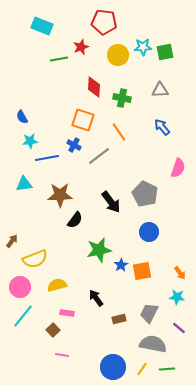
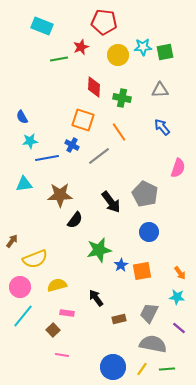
blue cross at (74, 145): moved 2 px left
